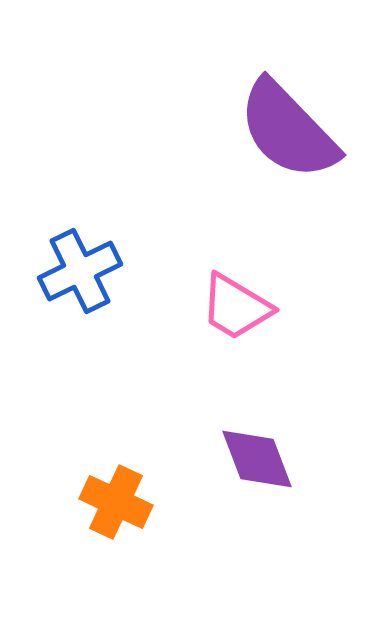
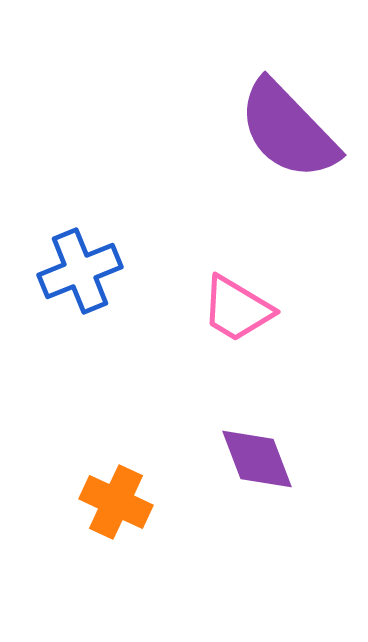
blue cross: rotated 4 degrees clockwise
pink trapezoid: moved 1 px right, 2 px down
